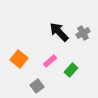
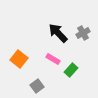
black arrow: moved 1 px left, 1 px down
pink rectangle: moved 3 px right, 2 px up; rotated 72 degrees clockwise
